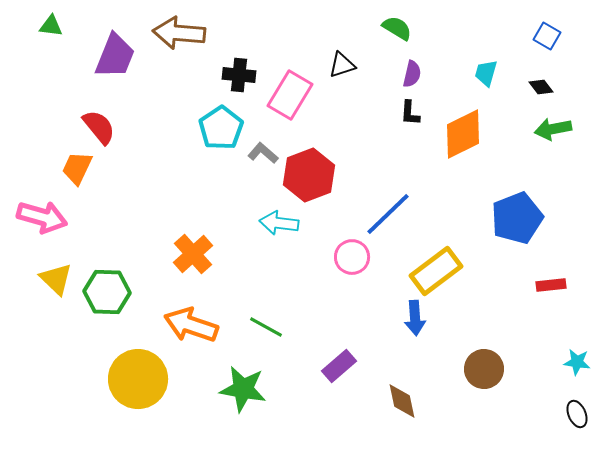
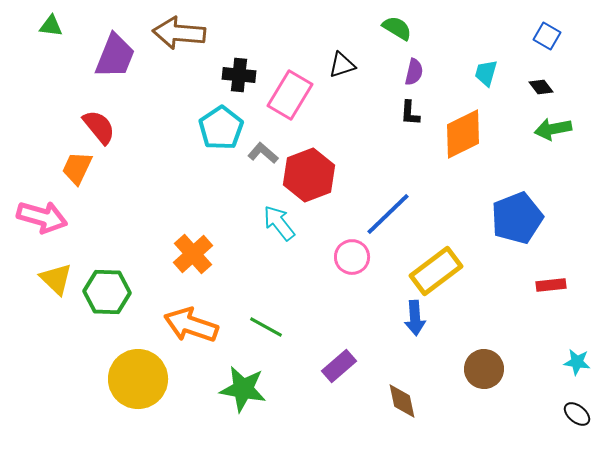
purple semicircle: moved 2 px right, 2 px up
cyan arrow: rotated 45 degrees clockwise
black ellipse: rotated 28 degrees counterclockwise
